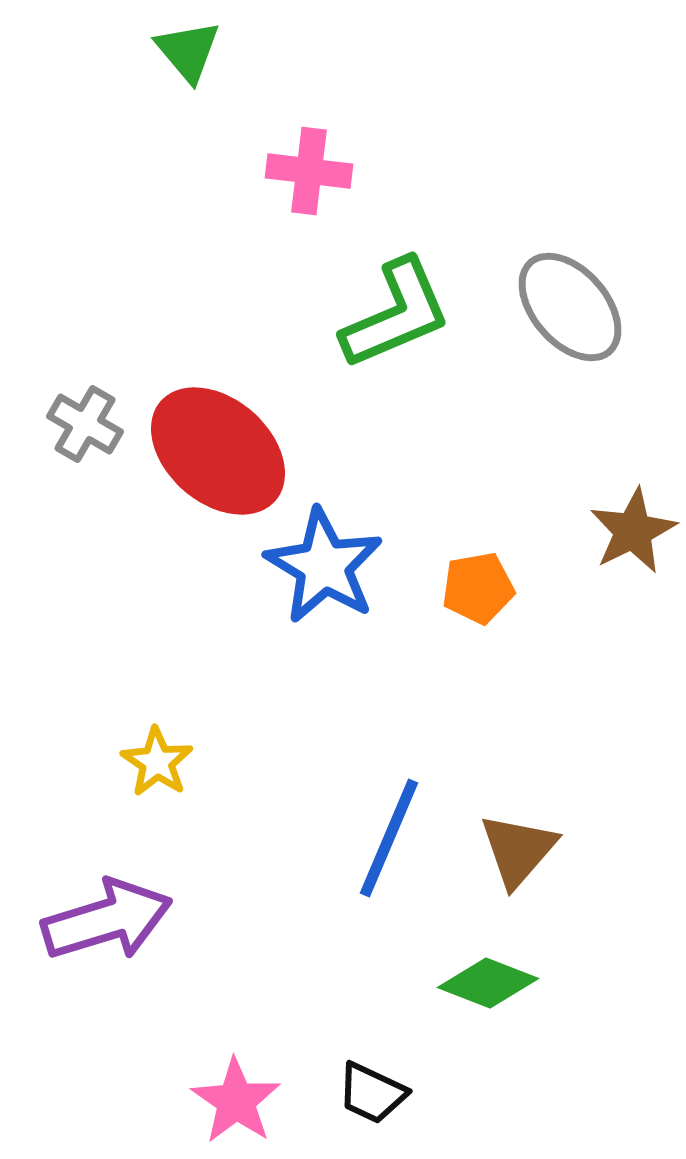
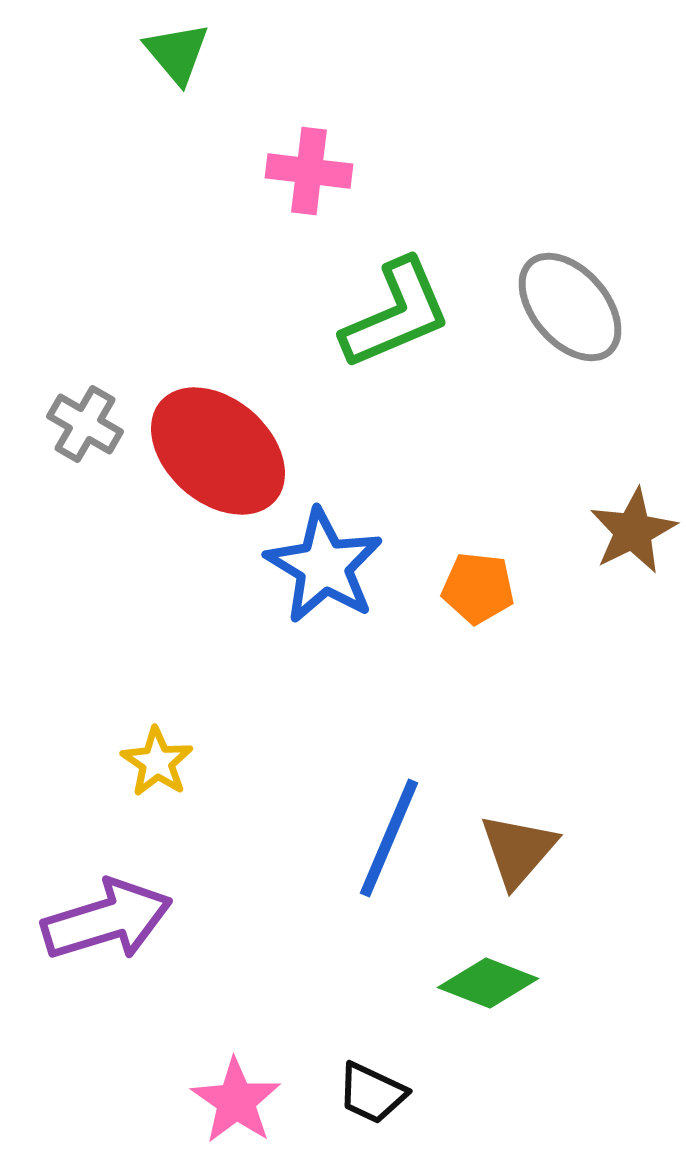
green triangle: moved 11 px left, 2 px down
orange pentagon: rotated 16 degrees clockwise
